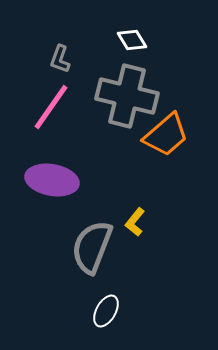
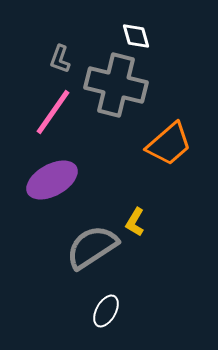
white diamond: moved 4 px right, 4 px up; rotated 16 degrees clockwise
gray cross: moved 11 px left, 11 px up
pink line: moved 2 px right, 5 px down
orange trapezoid: moved 3 px right, 9 px down
purple ellipse: rotated 39 degrees counterclockwise
yellow L-shape: rotated 8 degrees counterclockwise
gray semicircle: rotated 36 degrees clockwise
